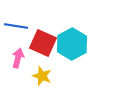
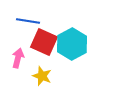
blue line: moved 12 px right, 5 px up
red square: moved 1 px right, 1 px up
